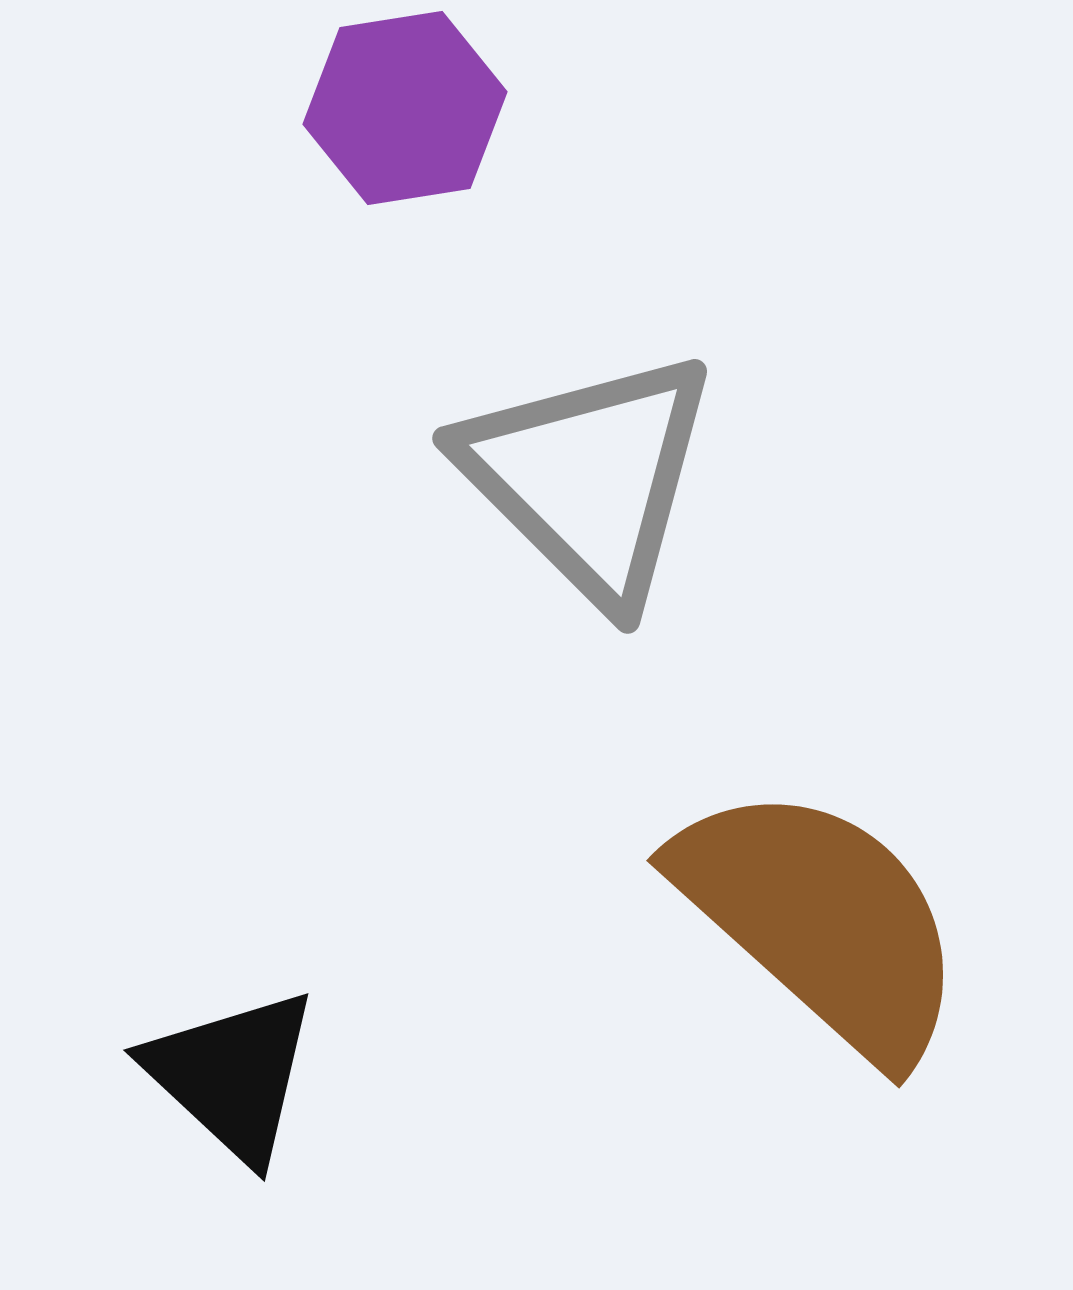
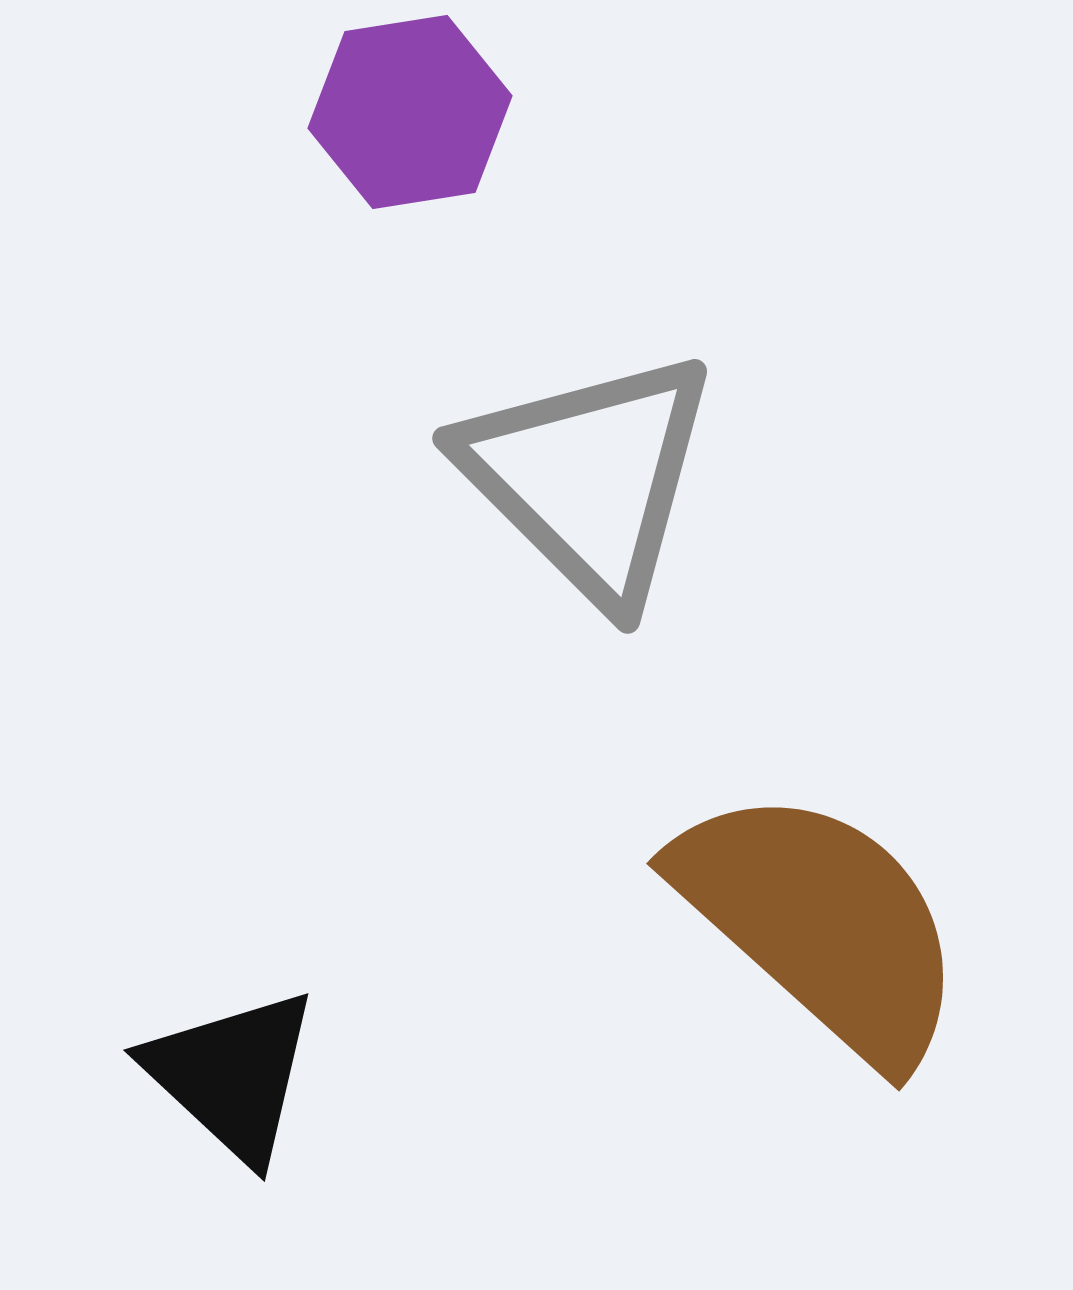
purple hexagon: moved 5 px right, 4 px down
brown semicircle: moved 3 px down
